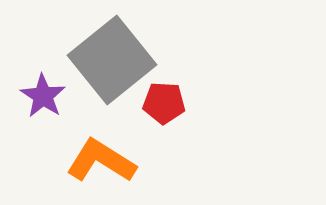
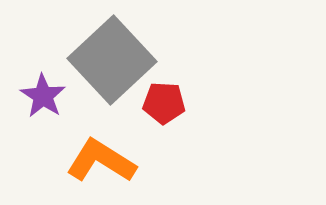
gray square: rotated 4 degrees counterclockwise
